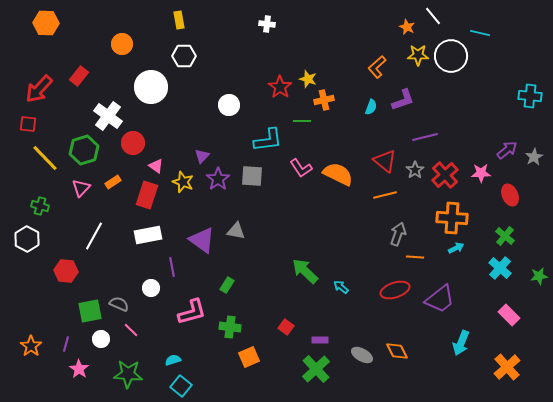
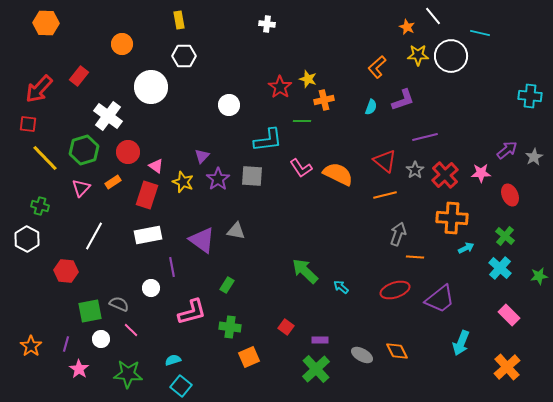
red circle at (133, 143): moved 5 px left, 9 px down
cyan arrow at (456, 248): moved 10 px right
